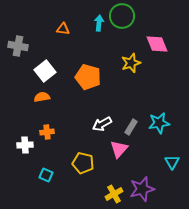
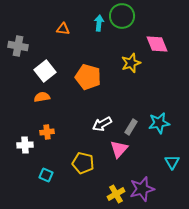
yellow cross: moved 2 px right
